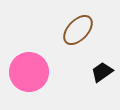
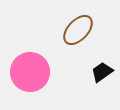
pink circle: moved 1 px right
